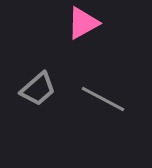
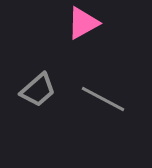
gray trapezoid: moved 1 px down
